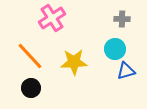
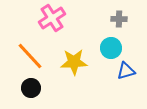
gray cross: moved 3 px left
cyan circle: moved 4 px left, 1 px up
